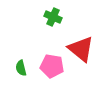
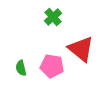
green cross: rotated 24 degrees clockwise
